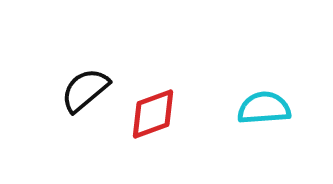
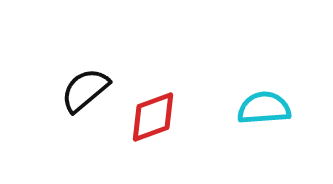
red diamond: moved 3 px down
